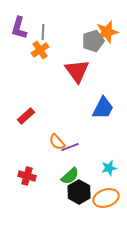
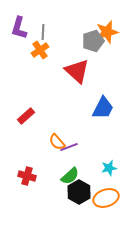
red triangle: rotated 12 degrees counterclockwise
purple line: moved 1 px left
